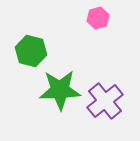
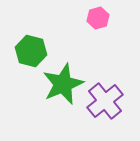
green star: moved 3 px right, 6 px up; rotated 21 degrees counterclockwise
